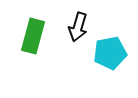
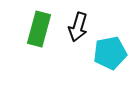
green rectangle: moved 6 px right, 7 px up
